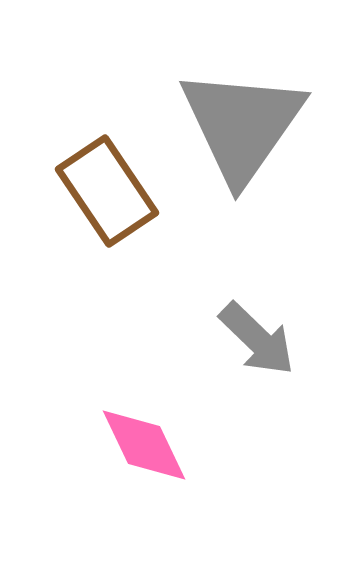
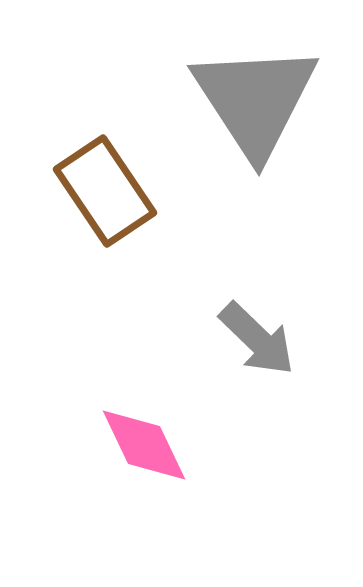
gray triangle: moved 13 px right, 25 px up; rotated 8 degrees counterclockwise
brown rectangle: moved 2 px left
